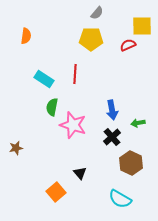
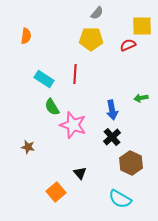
green semicircle: rotated 42 degrees counterclockwise
green arrow: moved 3 px right, 25 px up
brown star: moved 12 px right, 1 px up; rotated 24 degrees clockwise
